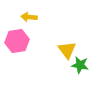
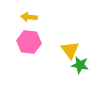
pink hexagon: moved 12 px right, 1 px down; rotated 15 degrees clockwise
yellow triangle: moved 3 px right
